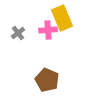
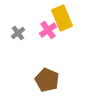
pink cross: rotated 30 degrees counterclockwise
